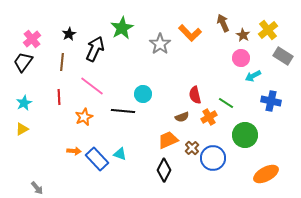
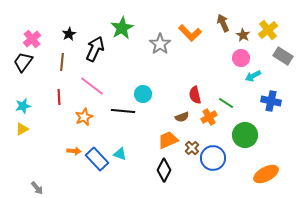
cyan star: moved 1 px left, 3 px down; rotated 14 degrees clockwise
